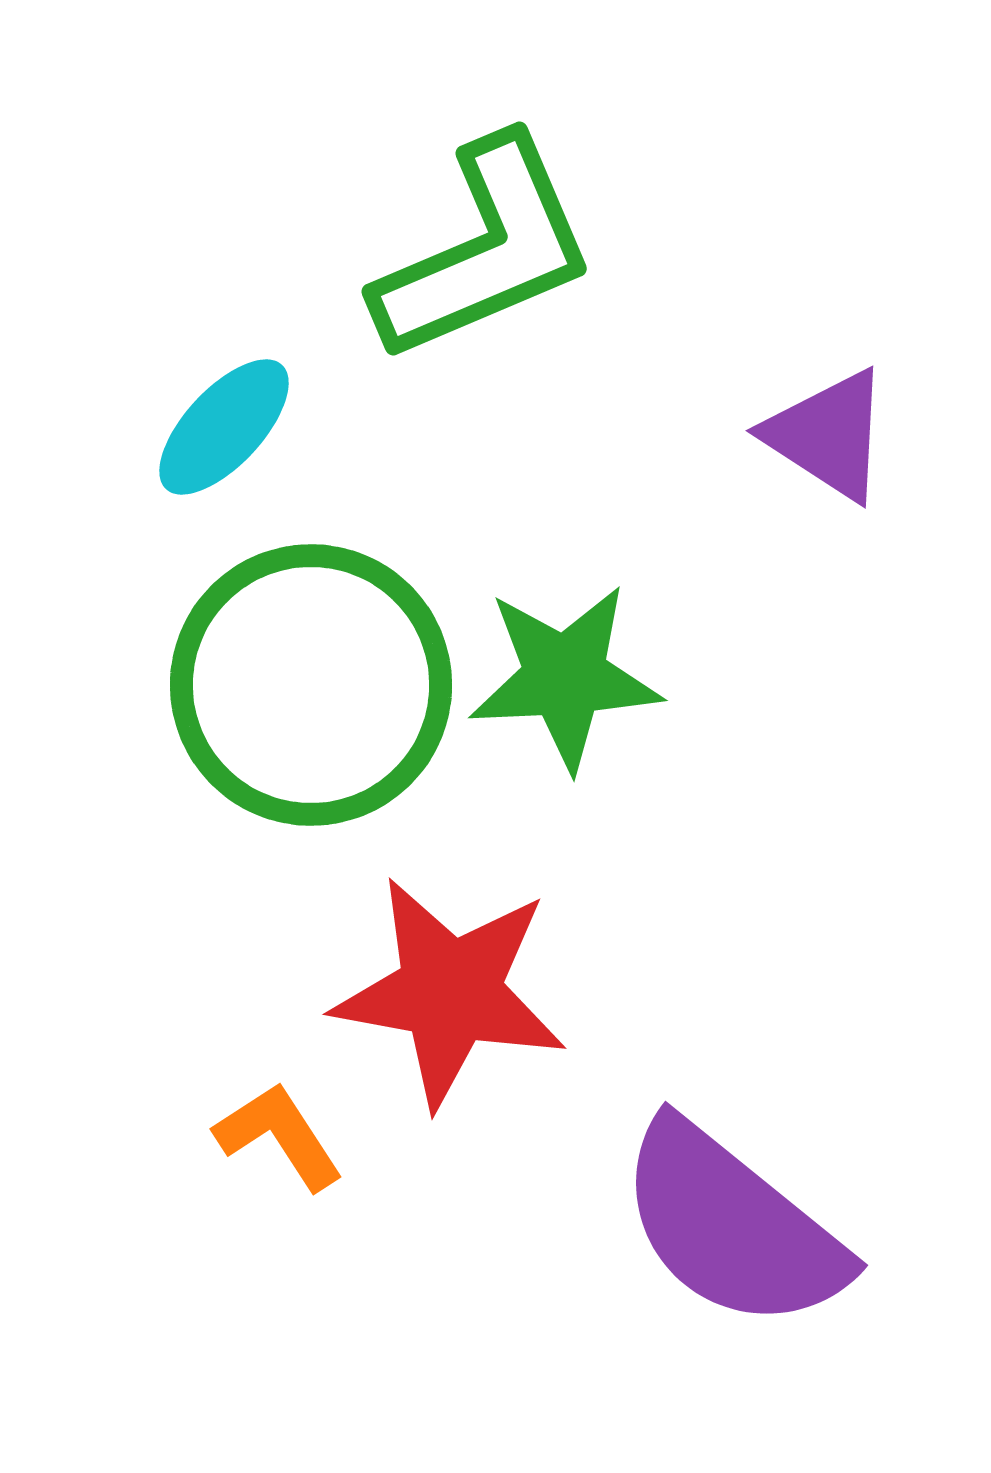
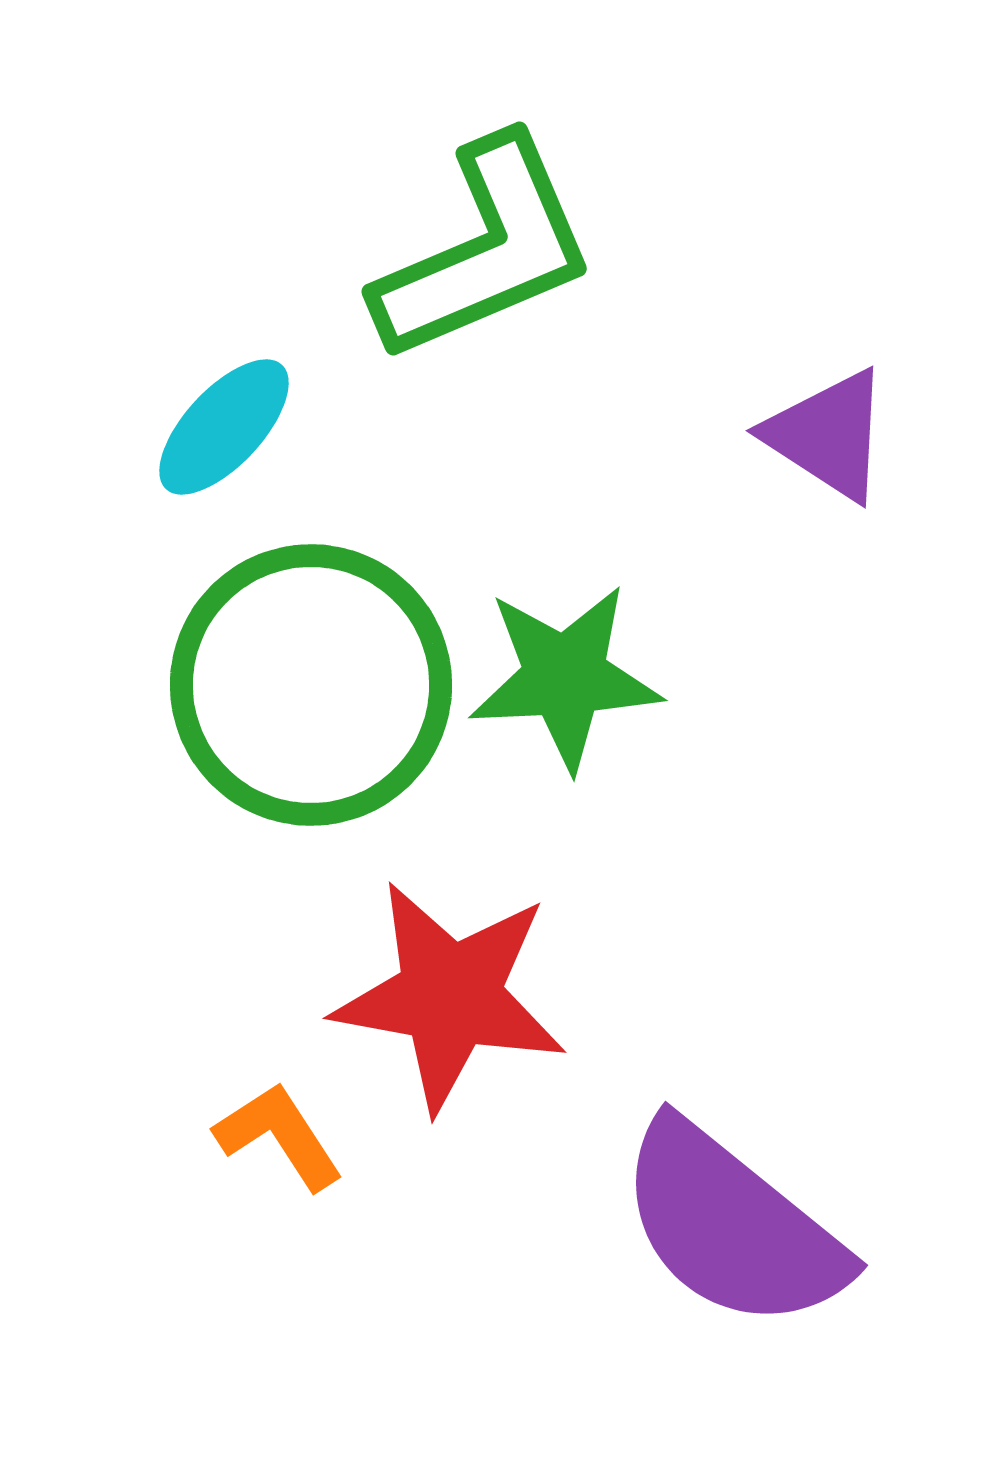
red star: moved 4 px down
